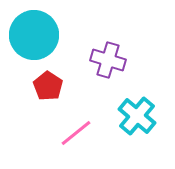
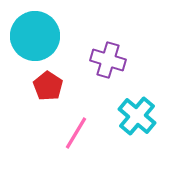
cyan circle: moved 1 px right, 1 px down
pink line: rotated 20 degrees counterclockwise
